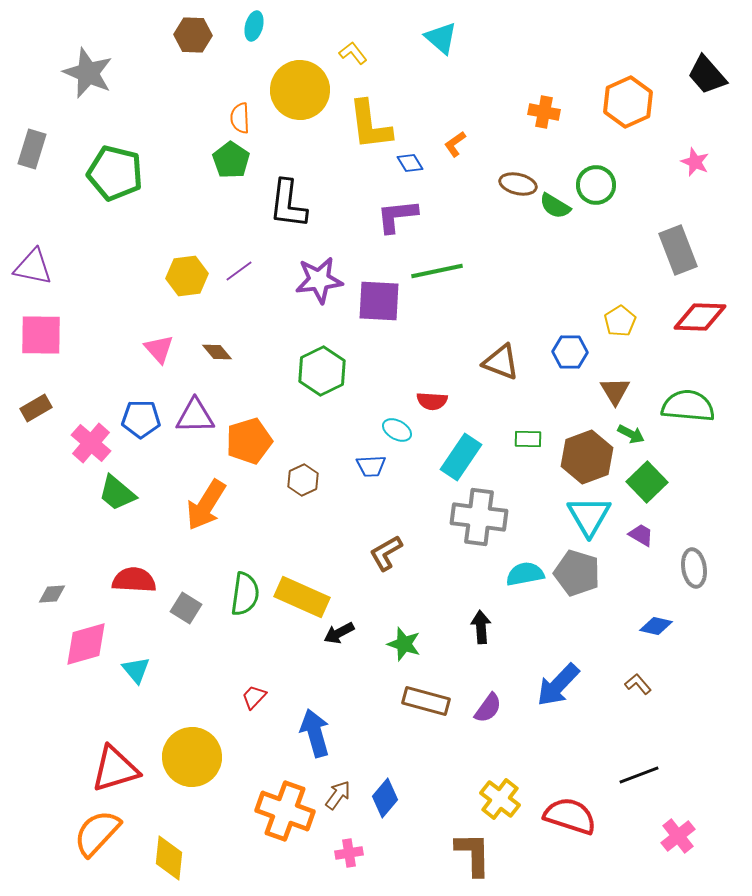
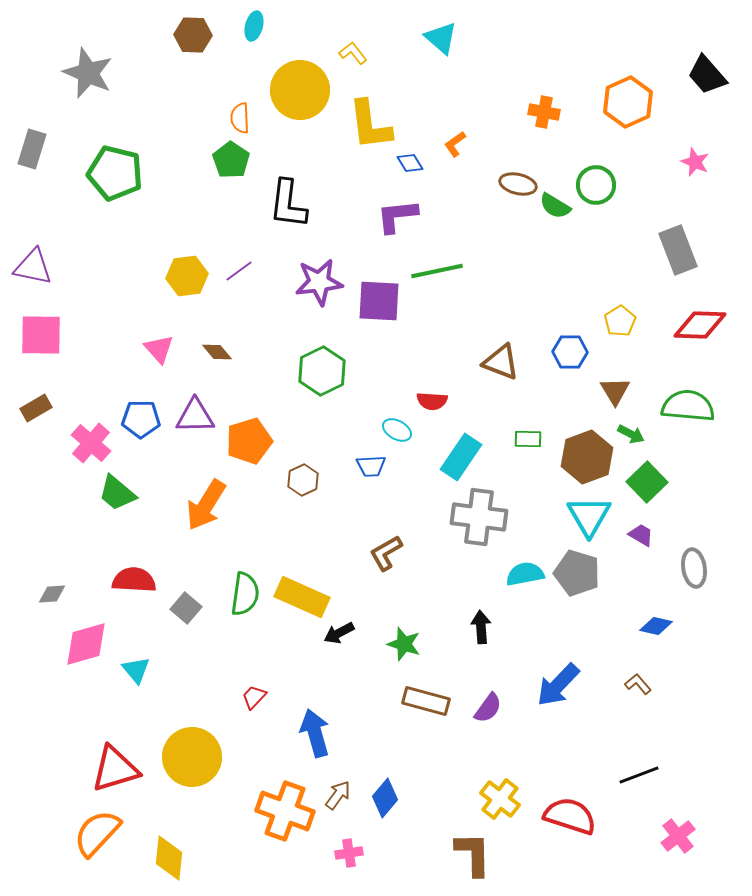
purple star at (319, 280): moved 2 px down
red diamond at (700, 317): moved 8 px down
gray square at (186, 608): rotated 8 degrees clockwise
